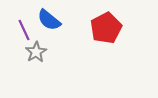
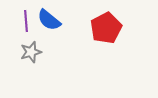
purple line: moved 2 px right, 9 px up; rotated 20 degrees clockwise
gray star: moved 5 px left; rotated 15 degrees clockwise
